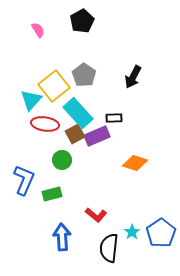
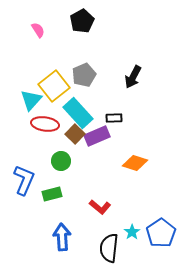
gray pentagon: rotated 15 degrees clockwise
brown square: rotated 18 degrees counterclockwise
green circle: moved 1 px left, 1 px down
red L-shape: moved 4 px right, 8 px up
